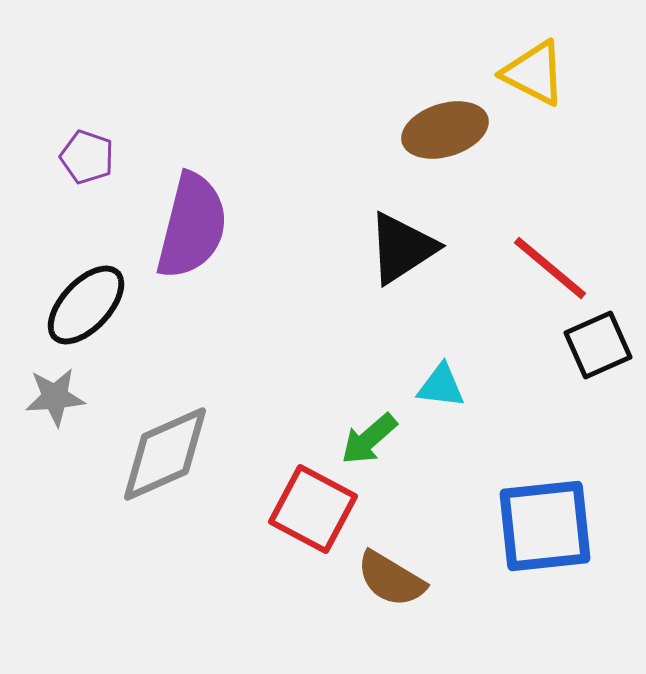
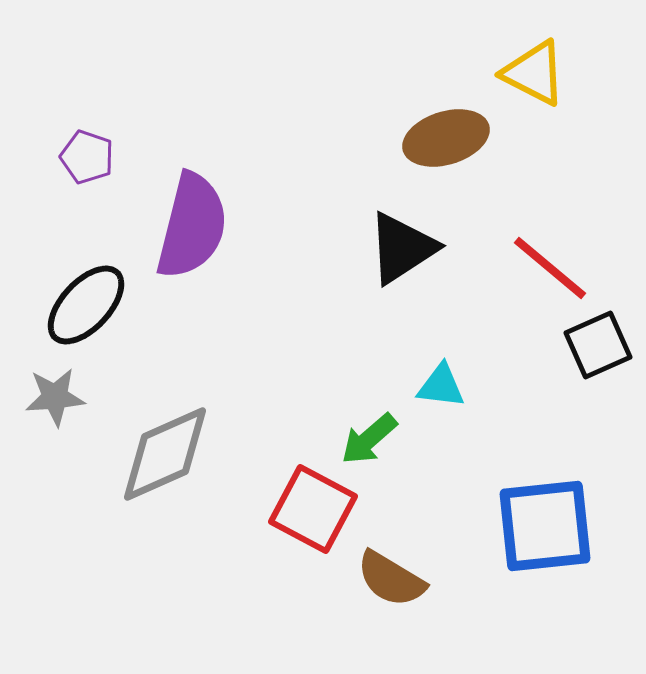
brown ellipse: moved 1 px right, 8 px down
